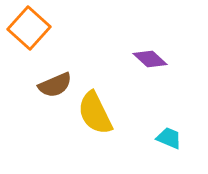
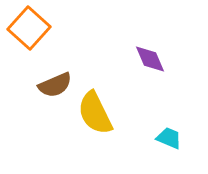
purple diamond: rotated 24 degrees clockwise
